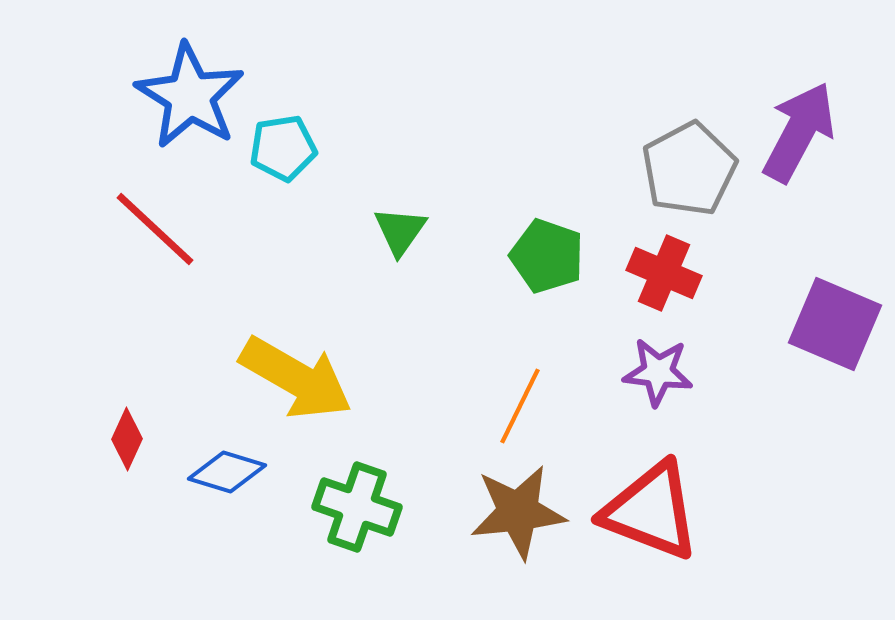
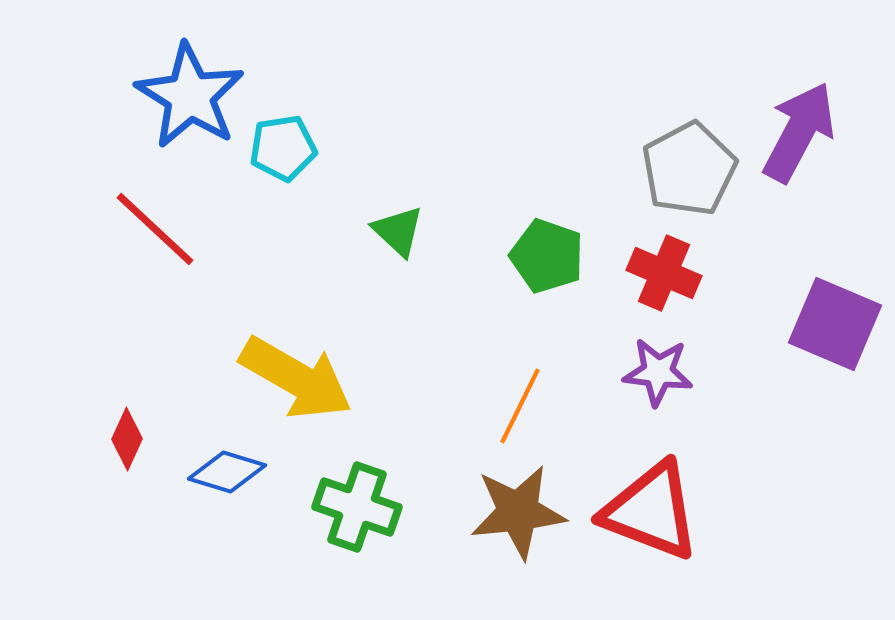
green triangle: moved 2 px left; rotated 22 degrees counterclockwise
